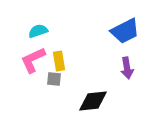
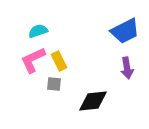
yellow rectangle: rotated 18 degrees counterclockwise
gray square: moved 5 px down
